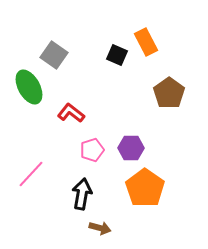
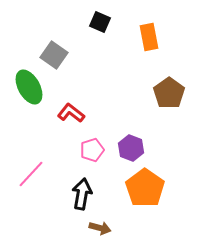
orange rectangle: moved 3 px right, 5 px up; rotated 16 degrees clockwise
black square: moved 17 px left, 33 px up
purple hexagon: rotated 20 degrees clockwise
